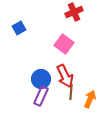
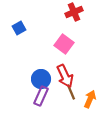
brown line: rotated 28 degrees counterclockwise
